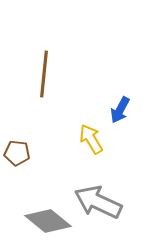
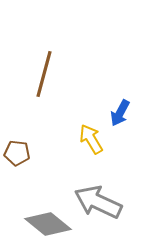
brown line: rotated 9 degrees clockwise
blue arrow: moved 3 px down
gray diamond: moved 3 px down
